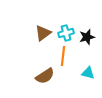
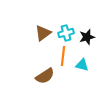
cyan triangle: moved 6 px left, 8 px up
